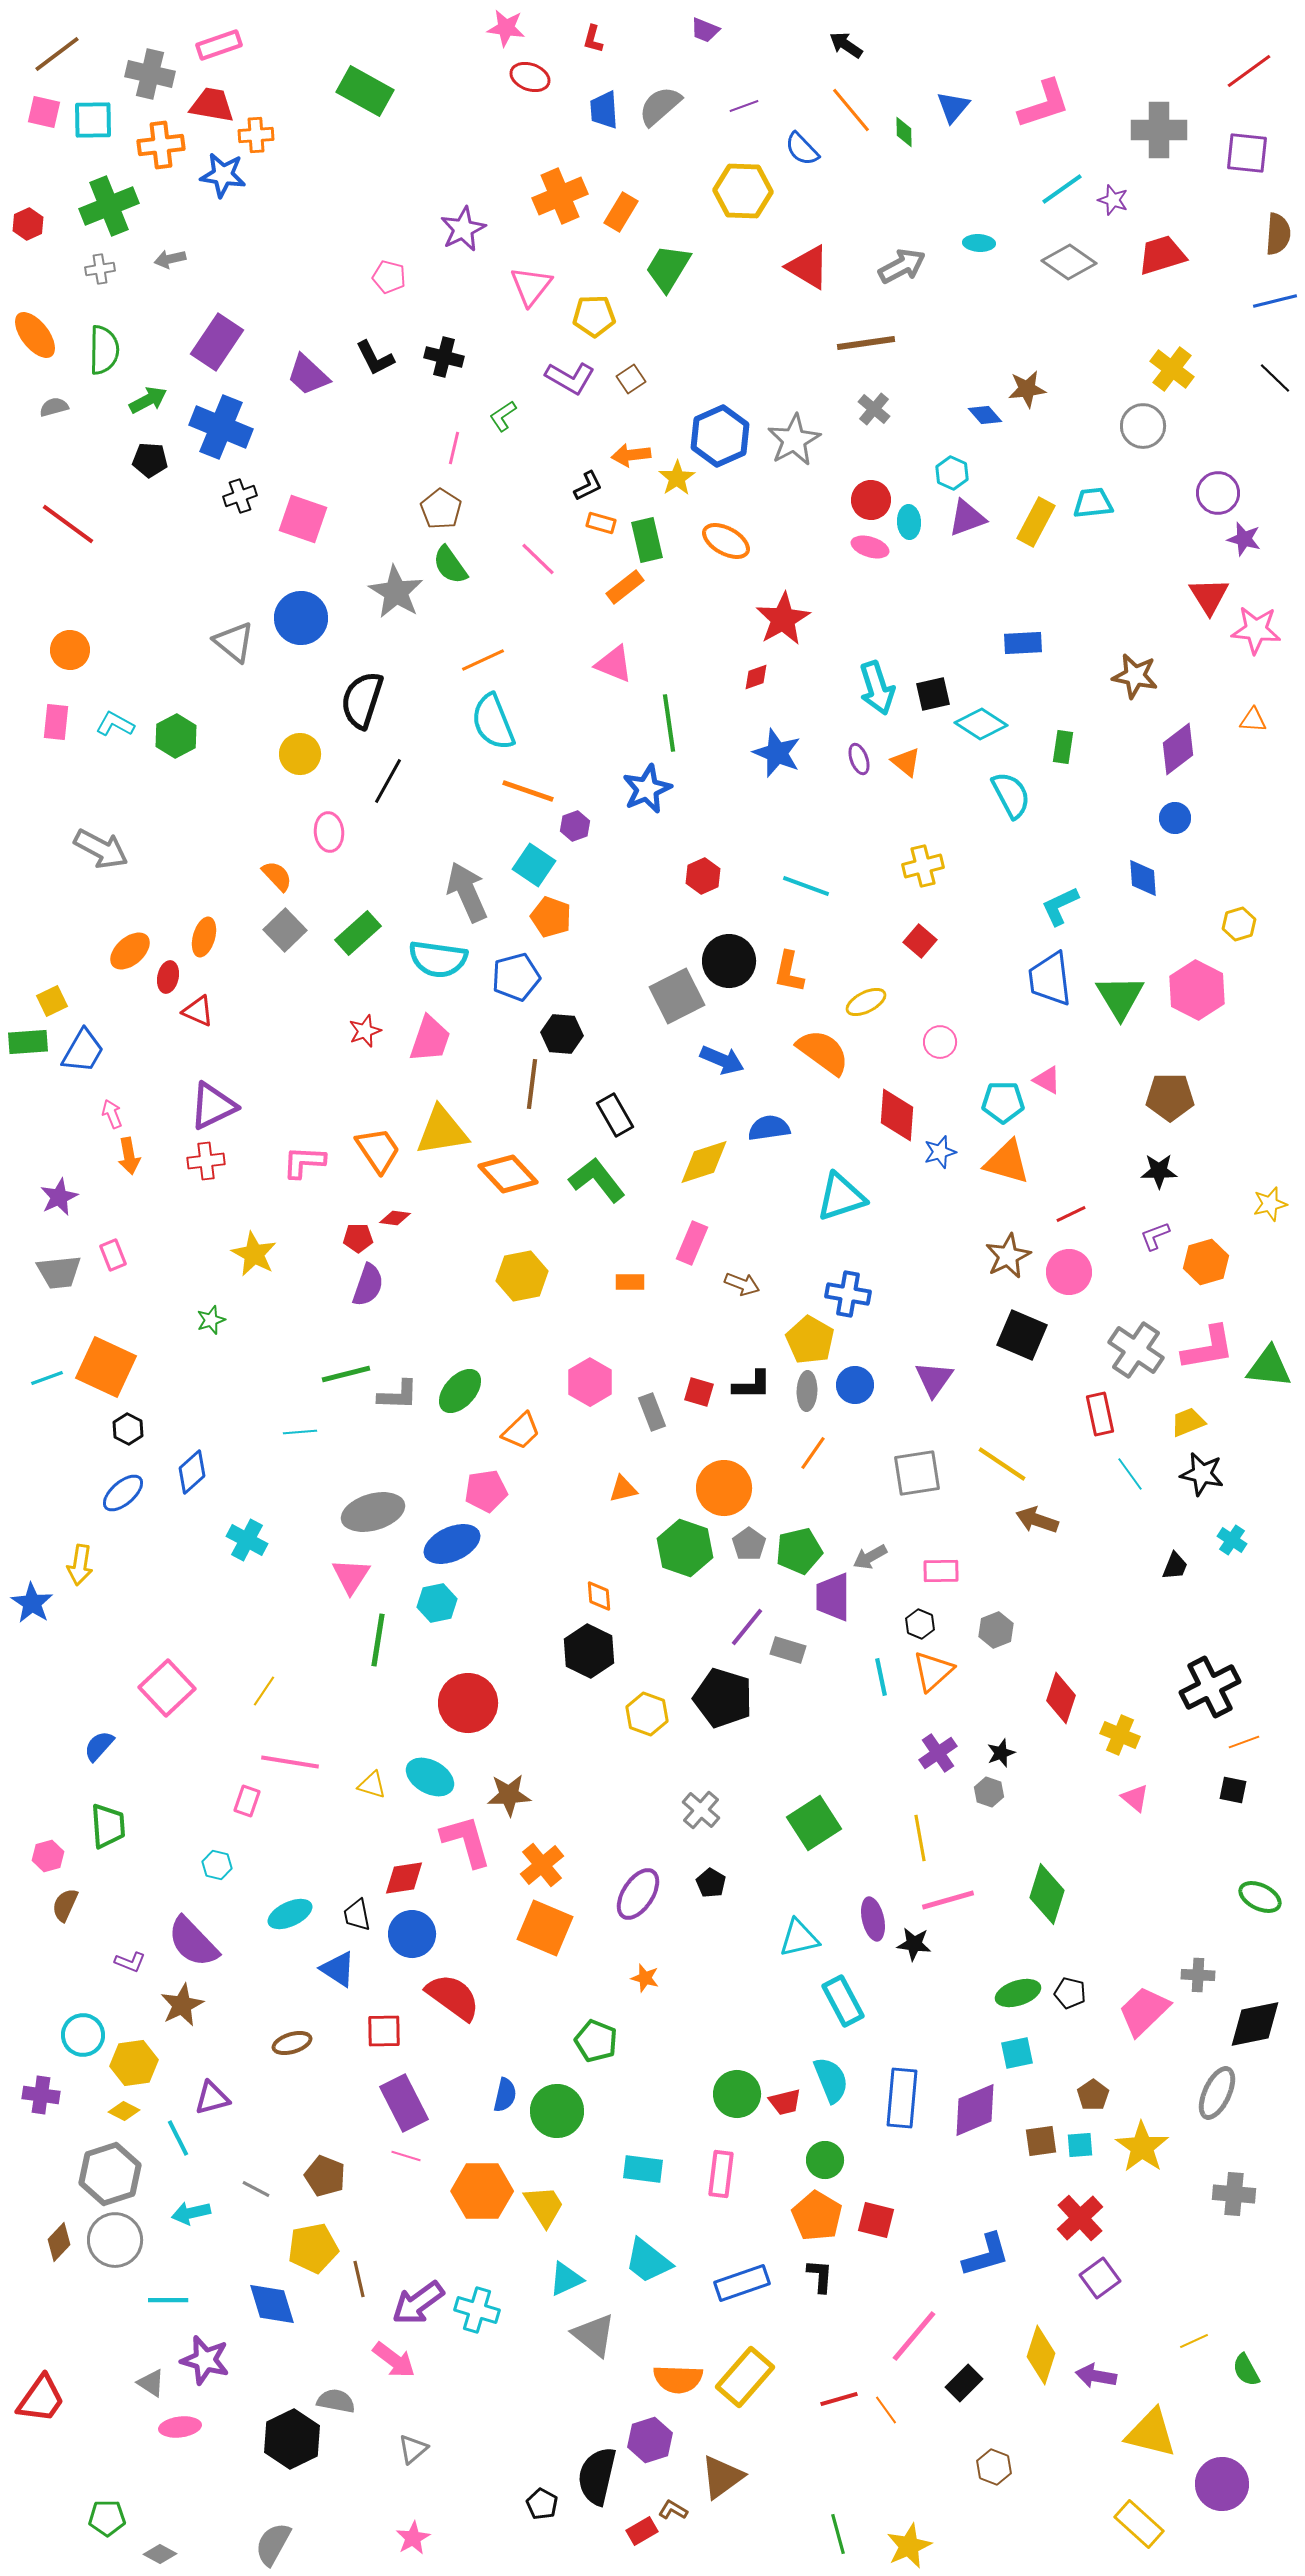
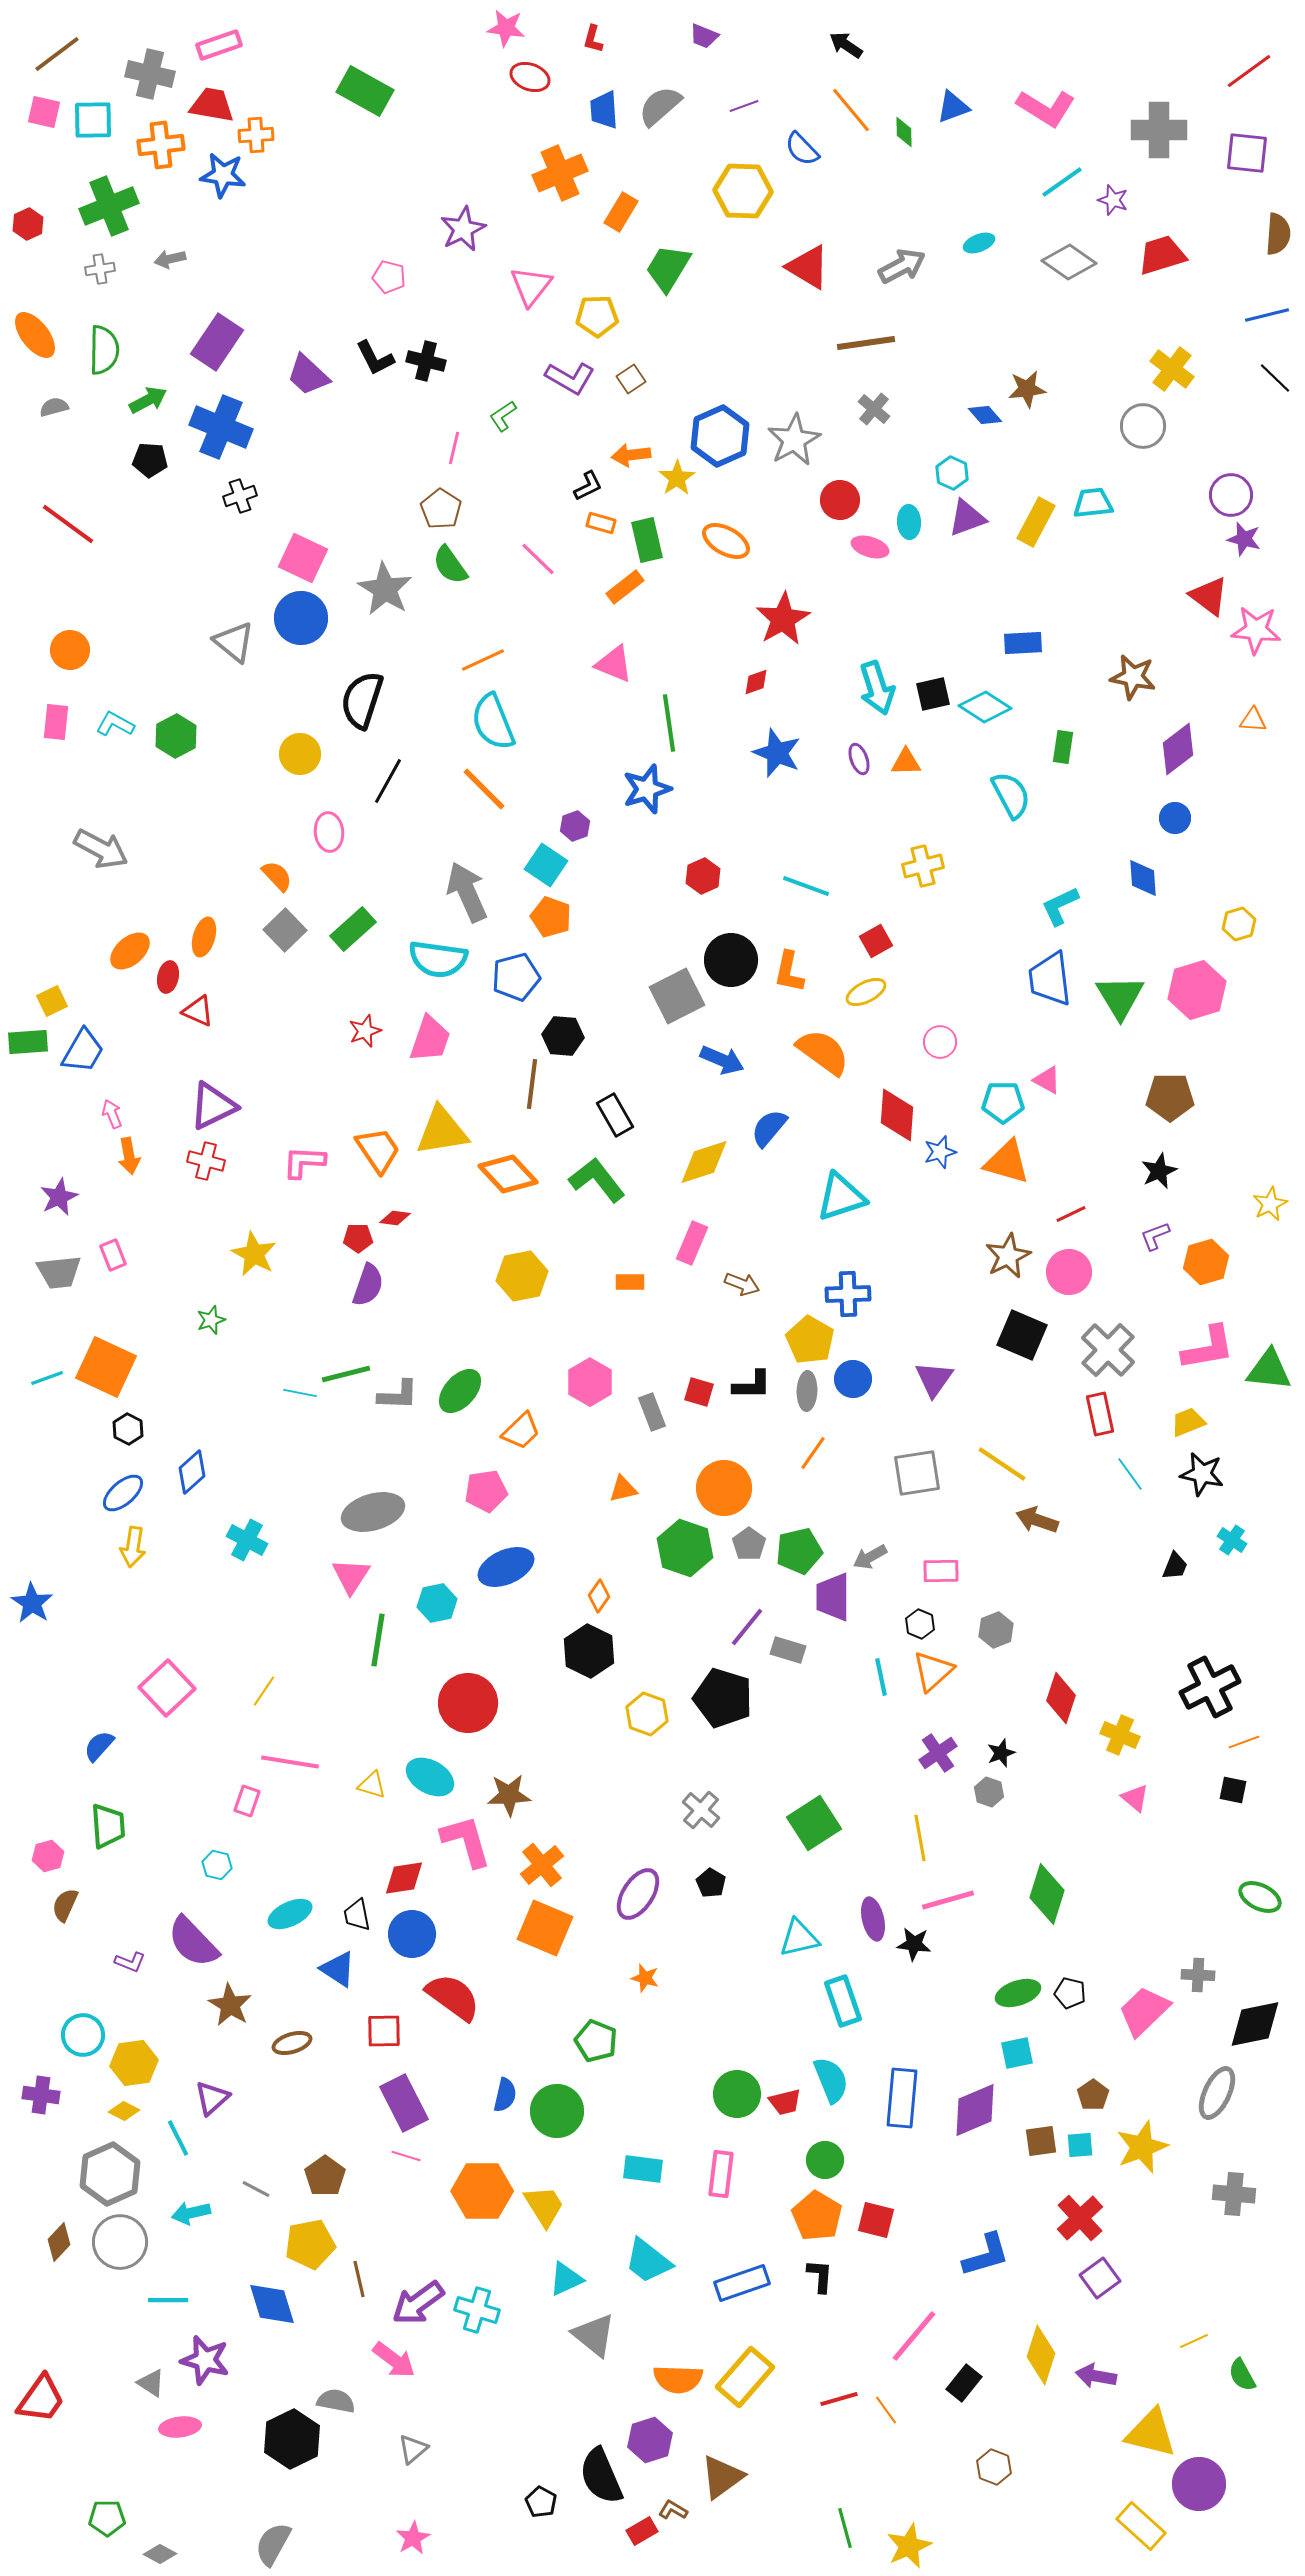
purple trapezoid at (705, 30): moved 1 px left, 6 px down
pink L-shape at (1044, 104): moved 2 px right, 4 px down; rotated 50 degrees clockwise
blue triangle at (953, 107): rotated 30 degrees clockwise
cyan line at (1062, 189): moved 7 px up
orange cross at (560, 196): moved 23 px up
cyan ellipse at (979, 243): rotated 24 degrees counterclockwise
blue line at (1275, 301): moved 8 px left, 14 px down
yellow pentagon at (594, 316): moved 3 px right
black cross at (444, 357): moved 18 px left, 4 px down
purple circle at (1218, 493): moved 13 px right, 2 px down
red circle at (871, 500): moved 31 px left
pink square at (303, 519): moved 39 px down; rotated 6 degrees clockwise
gray star at (396, 592): moved 11 px left, 3 px up
red triangle at (1209, 596): rotated 21 degrees counterclockwise
brown star at (1135, 676): moved 2 px left, 1 px down
red diamond at (756, 677): moved 5 px down
cyan diamond at (981, 724): moved 4 px right, 17 px up
orange triangle at (906, 762): rotated 40 degrees counterclockwise
blue star at (647, 789): rotated 6 degrees clockwise
orange line at (528, 791): moved 44 px left, 2 px up; rotated 26 degrees clockwise
cyan square at (534, 865): moved 12 px right
green rectangle at (358, 933): moved 5 px left, 4 px up
red square at (920, 941): moved 44 px left; rotated 20 degrees clockwise
black circle at (729, 961): moved 2 px right, 1 px up
pink hexagon at (1197, 990): rotated 16 degrees clockwise
yellow ellipse at (866, 1002): moved 10 px up
black hexagon at (562, 1034): moved 1 px right, 2 px down
blue semicircle at (769, 1128): rotated 42 degrees counterclockwise
red cross at (206, 1161): rotated 21 degrees clockwise
black star at (1159, 1171): rotated 24 degrees counterclockwise
yellow star at (1270, 1204): rotated 12 degrees counterclockwise
blue cross at (848, 1294): rotated 12 degrees counterclockwise
gray cross at (1136, 1350): moved 28 px left; rotated 10 degrees clockwise
green triangle at (1269, 1367): moved 3 px down
blue circle at (855, 1385): moved 2 px left, 6 px up
cyan line at (300, 1432): moved 39 px up; rotated 16 degrees clockwise
blue ellipse at (452, 1544): moved 54 px right, 23 px down
yellow arrow at (80, 1565): moved 53 px right, 18 px up
orange diamond at (599, 1596): rotated 40 degrees clockwise
cyan rectangle at (843, 2001): rotated 9 degrees clockwise
brown star at (182, 2005): moved 48 px right; rotated 15 degrees counterclockwise
purple triangle at (212, 2098): rotated 27 degrees counterclockwise
yellow star at (1142, 2147): rotated 16 degrees clockwise
gray hexagon at (110, 2174): rotated 6 degrees counterclockwise
brown pentagon at (325, 2176): rotated 15 degrees clockwise
gray circle at (115, 2240): moved 5 px right, 2 px down
yellow pentagon at (313, 2248): moved 3 px left, 4 px up
green semicircle at (1246, 2370): moved 4 px left, 5 px down
black rectangle at (964, 2383): rotated 6 degrees counterclockwise
black semicircle at (597, 2476): moved 4 px right; rotated 36 degrees counterclockwise
purple circle at (1222, 2484): moved 23 px left
black pentagon at (542, 2504): moved 1 px left, 2 px up
yellow rectangle at (1139, 2524): moved 2 px right, 2 px down
green line at (838, 2534): moved 7 px right, 6 px up
